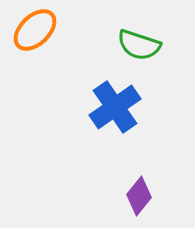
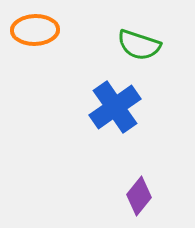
orange ellipse: rotated 42 degrees clockwise
